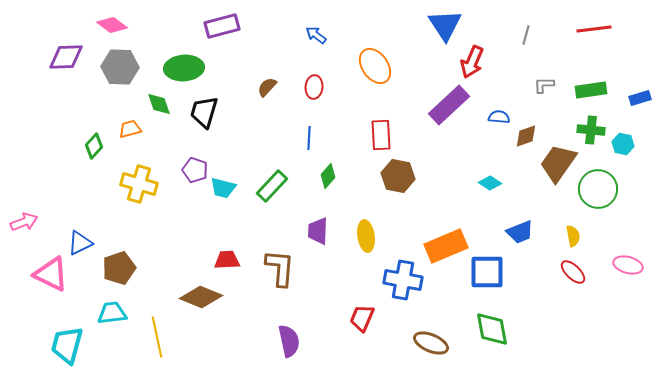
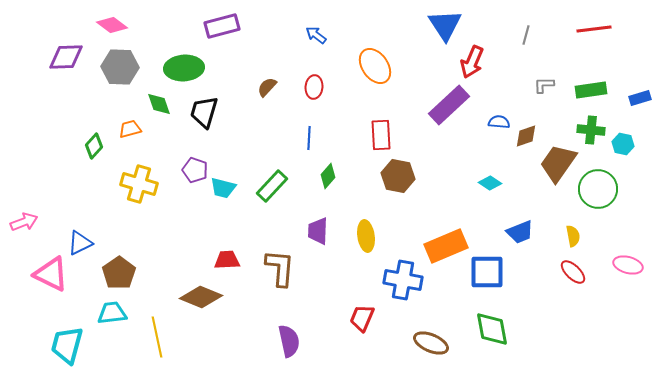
blue semicircle at (499, 117): moved 5 px down
brown pentagon at (119, 268): moved 5 px down; rotated 16 degrees counterclockwise
